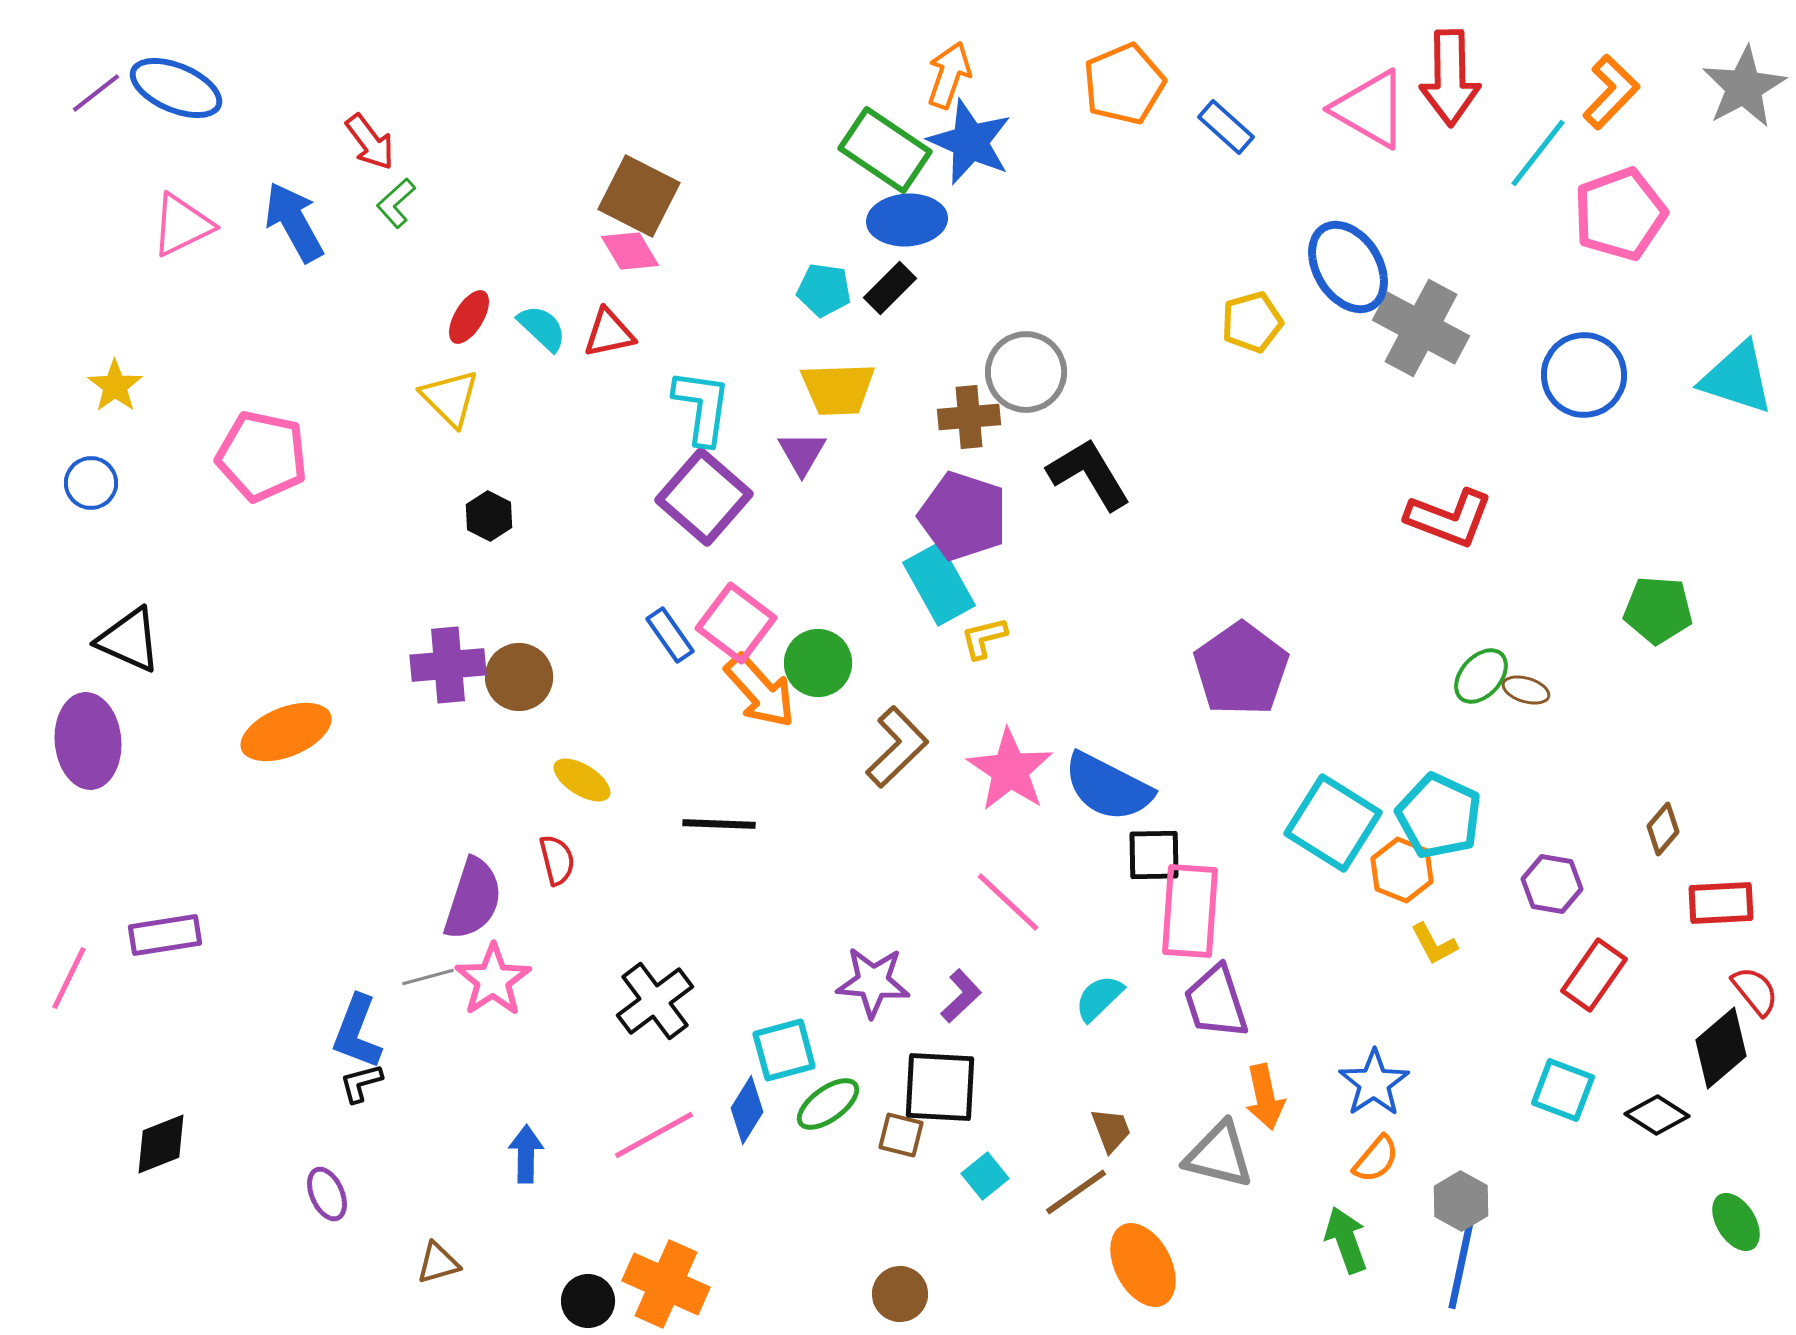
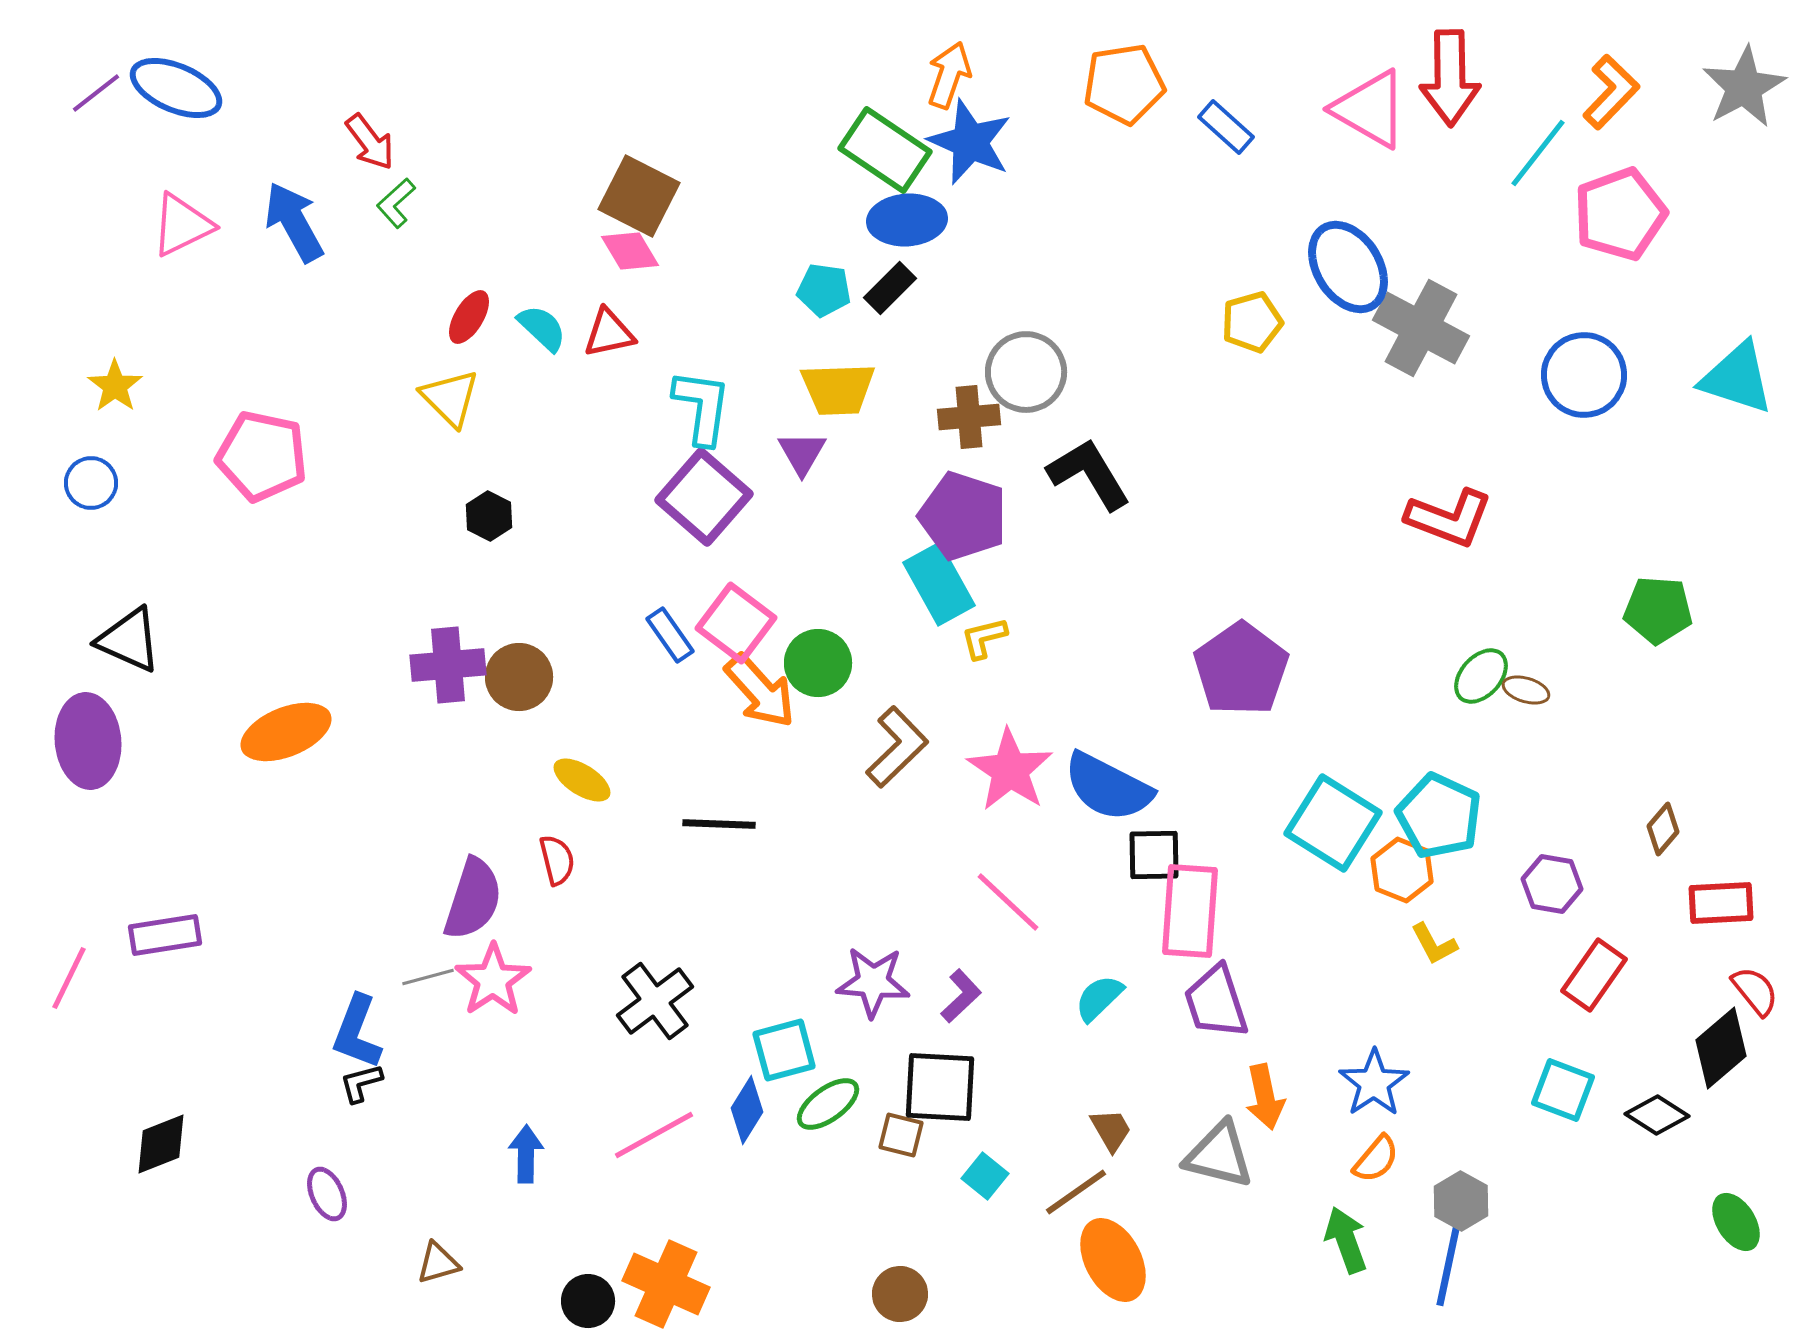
orange pentagon at (1124, 84): rotated 14 degrees clockwise
brown trapezoid at (1111, 1130): rotated 9 degrees counterclockwise
cyan square at (985, 1176): rotated 12 degrees counterclockwise
orange ellipse at (1143, 1265): moved 30 px left, 5 px up
blue line at (1461, 1265): moved 12 px left, 3 px up
